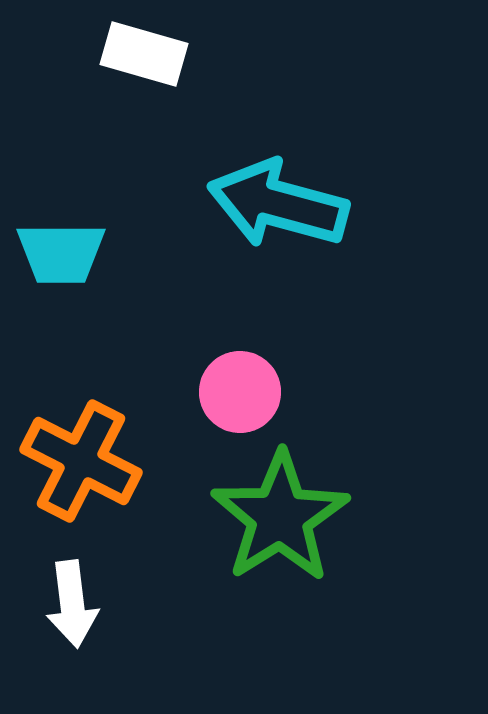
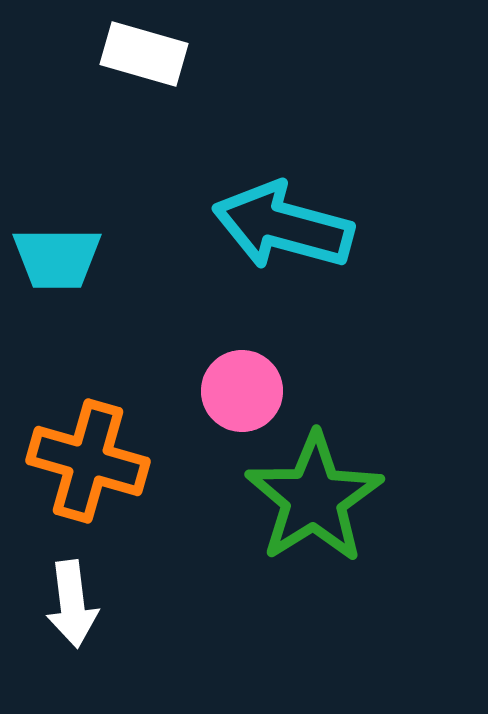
cyan arrow: moved 5 px right, 22 px down
cyan trapezoid: moved 4 px left, 5 px down
pink circle: moved 2 px right, 1 px up
orange cross: moved 7 px right; rotated 11 degrees counterclockwise
green star: moved 34 px right, 19 px up
